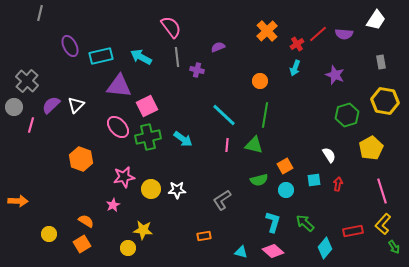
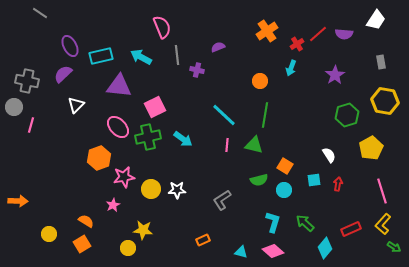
gray line at (40, 13): rotated 70 degrees counterclockwise
pink semicircle at (171, 27): moved 9 px left; rotated 15 degrees clockwise
orange cross at (267, 31): rotated 10 degrees clockwise
gray line at (177, 57): moved 2 px up
cyan arrow at (295, 68): moved 4 px left
purple star at (335, 75): rotated 18 degrees clockwise
gray cross at (27, 81): rotated 30 degrees counterclockwise
purple semicircle at (51, 105): moved 12 px right, 31 px up
pink square at (147, 106): moved 8 px right, 1 px down
orange hexagon at (81, 159): moved 18 px right, 1 px up; rotated 20 degrees clockwise
orange square at (285, 166): rotated 28 degrees counterclockwise
cyan circle at (286, 190): moved 2 px left
red rectangle at (353, 231): moved 2 px left, 2 px up; rotated 12 degrees counterclockwise
orange rectangle at (204, 236): moved 1 px left, 4 px down; rotated 16 degrees counterclockwise
green arrow at (394, 247): rotated 24 degrees counterclockwise
